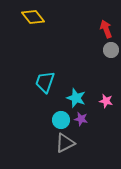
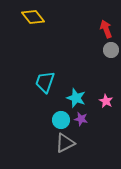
pink star: rotated 16 degrees clockwise
